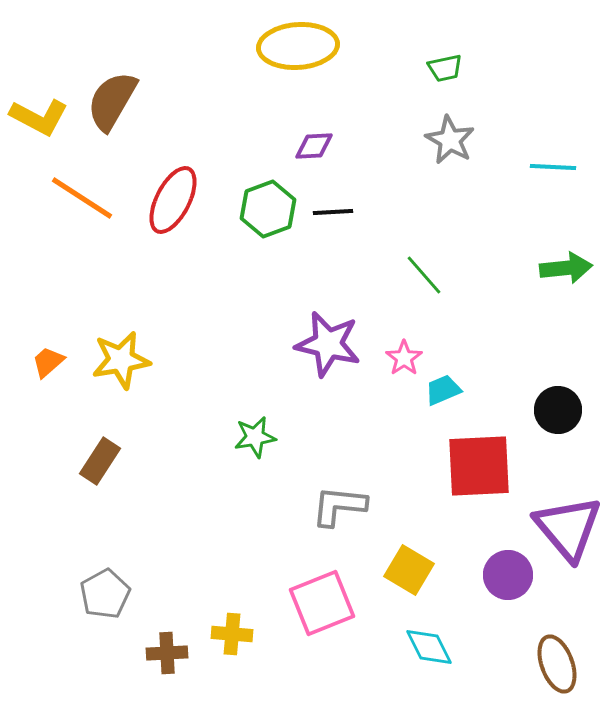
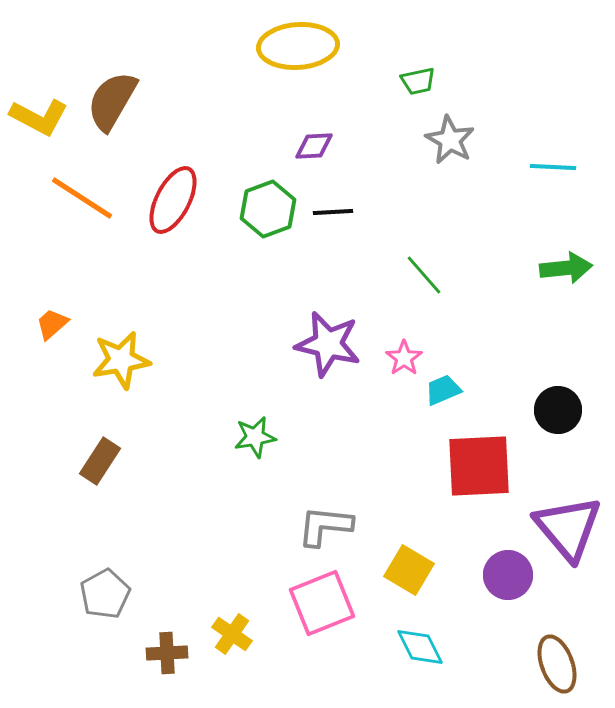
green trapezoid: moved 27 px left, 13 px down
orange trapezoid: moved 4 px right, 38 px up
gray L-shape: moved 14 px left, 20 px down
yellow cross: rotated 30 degrees clockwise
cyan diamond: moved 9 px left
